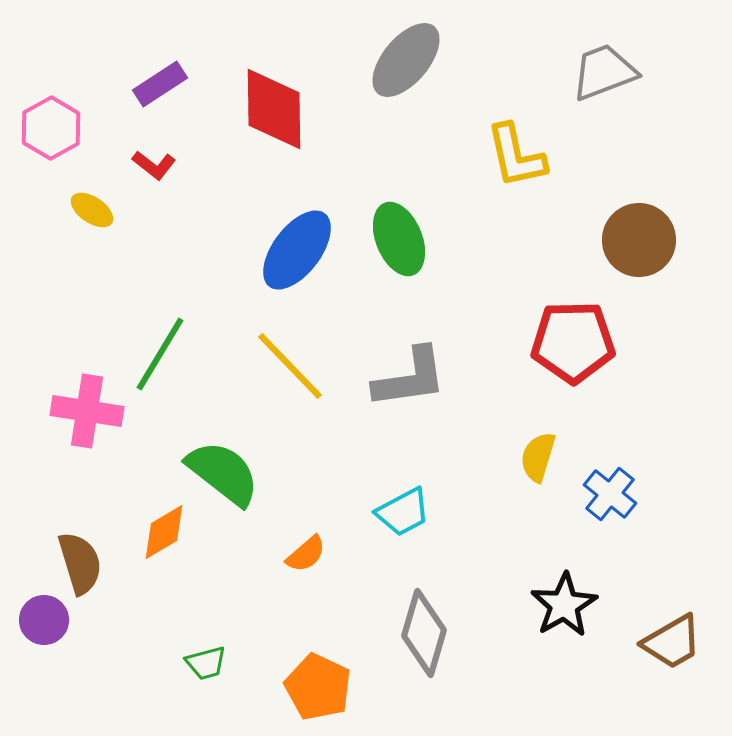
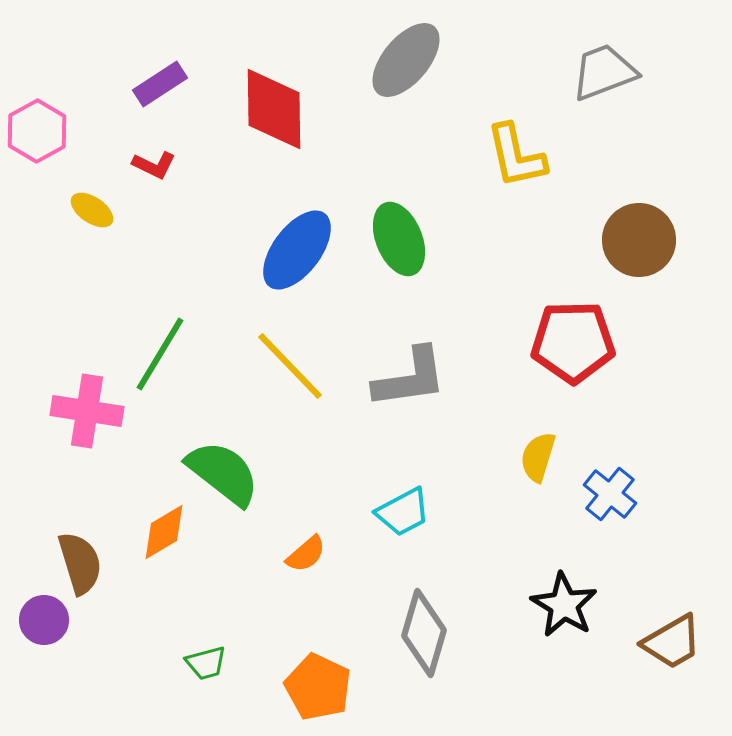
pink hexagon: moved 14 px left, 3 px down
red L-shape: rotated 12 degrees counterclockwise
black star: rotated 10 degrees counterclockwise
